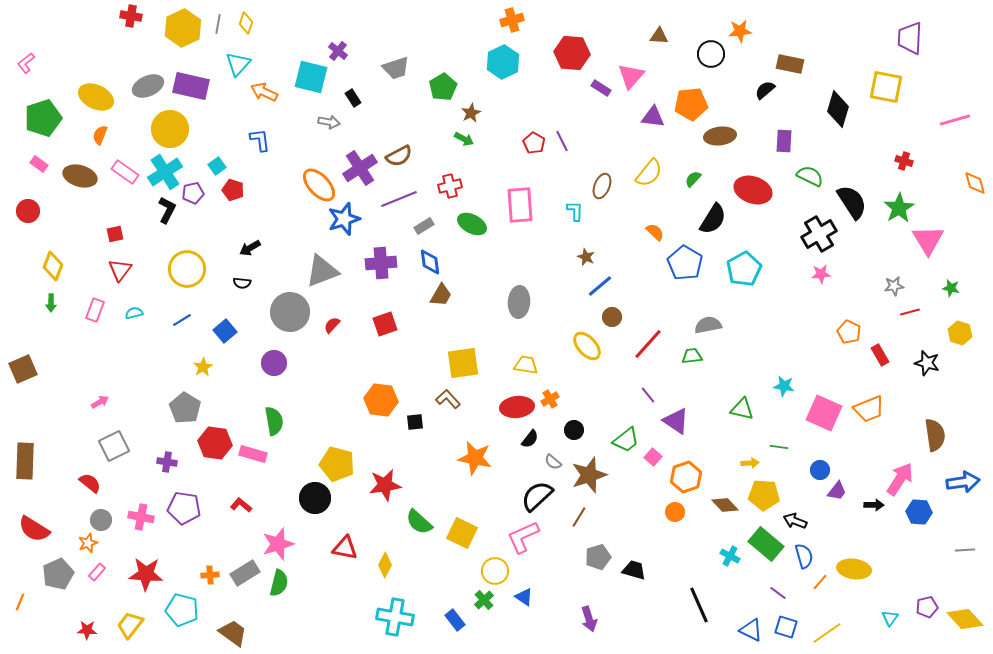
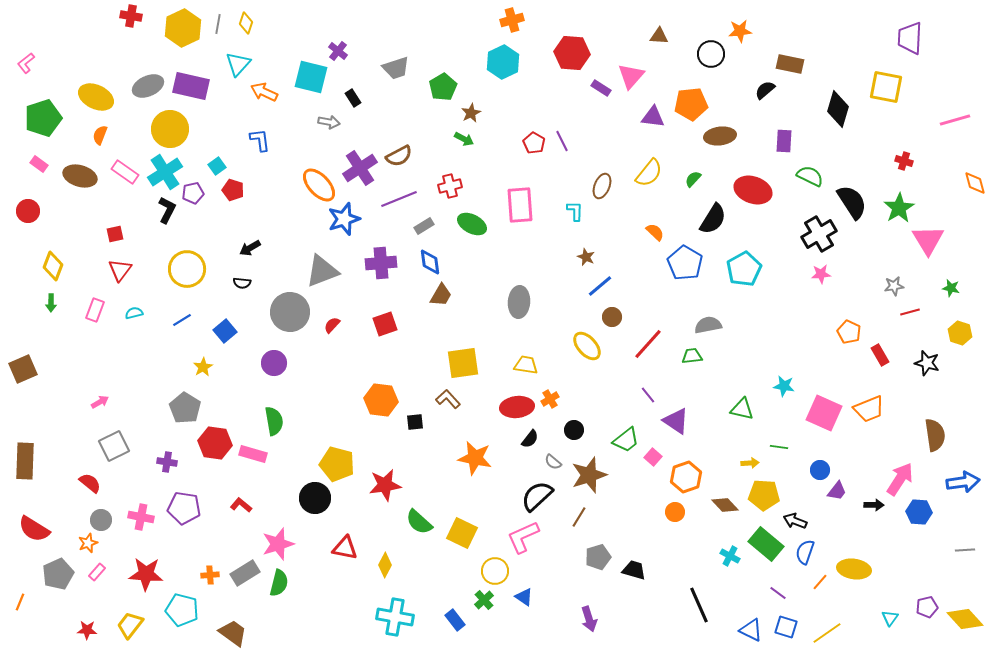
blue semicircle at (804, 556): moved 1 px right, 4 px up; rotated 145 degrees counterclockwise
